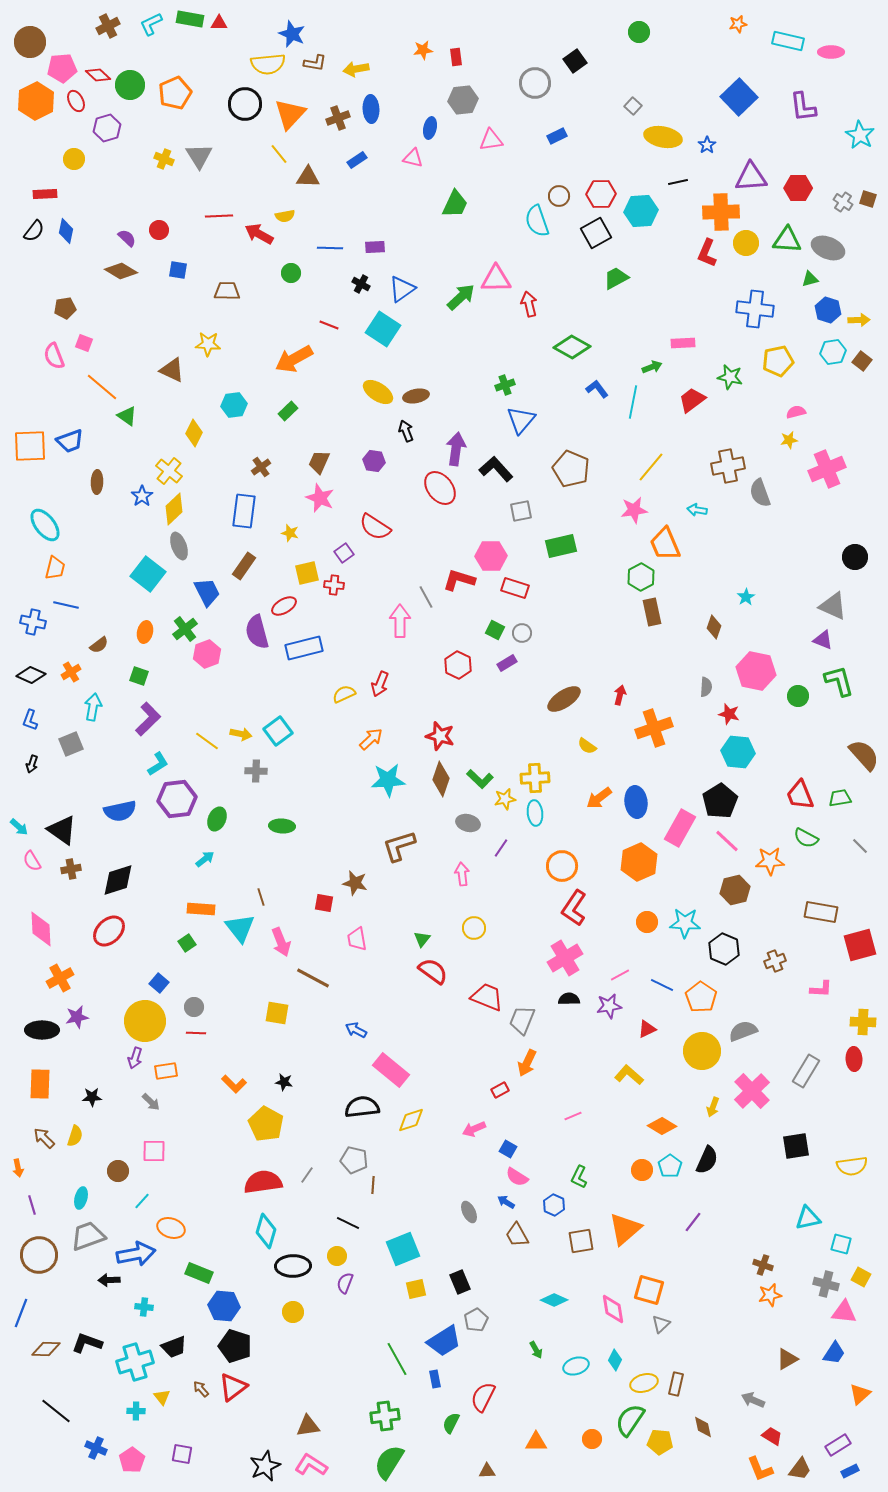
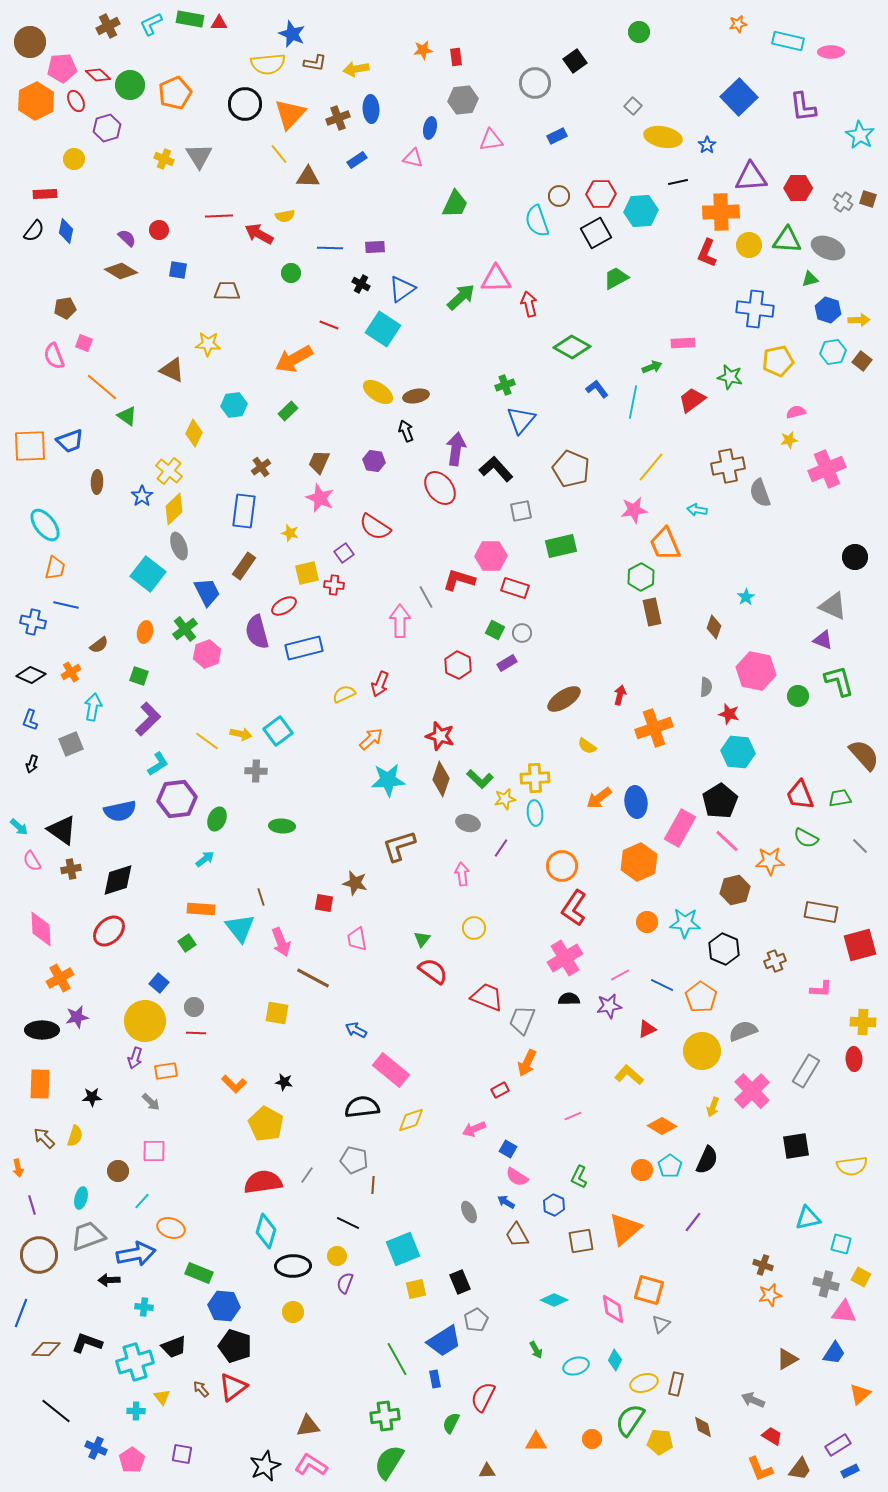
yellow circle at (746, 243): moved 3 px right, 2 px down
